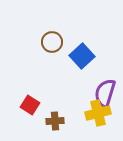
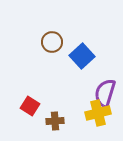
red square: moved 1 px down
